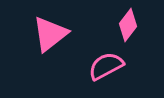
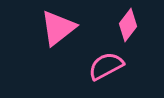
pink triangle: moved 8 px right, 6 px up
